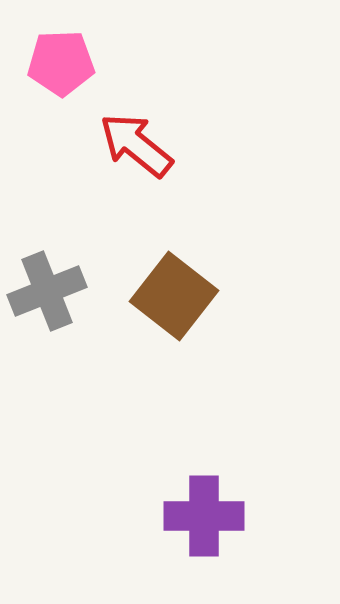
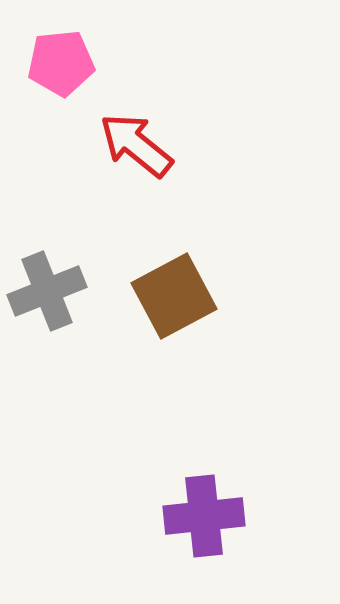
pink pentagon: rotated 4 degrees counterclockwise
brown square: rotated 24 degrees clockwise
purple cross: rotated 6 degrees counterclockwise
